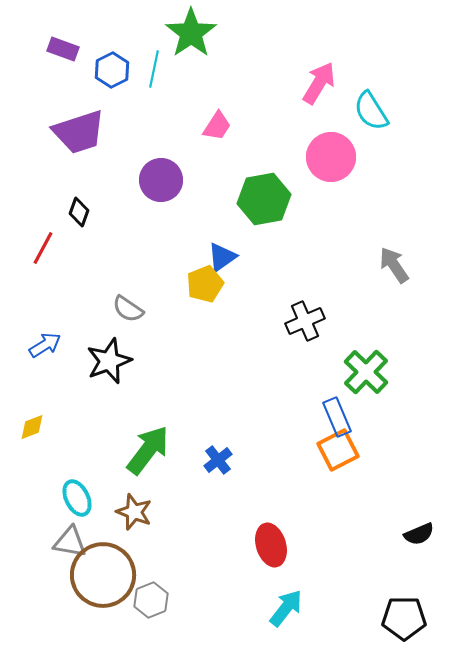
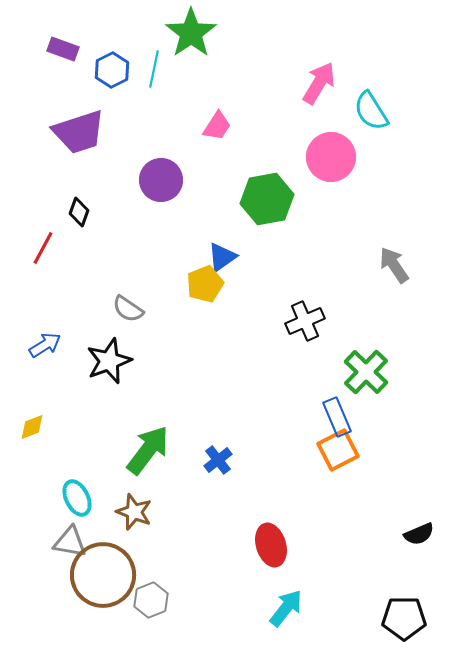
green hexagon: moved 3 px right
